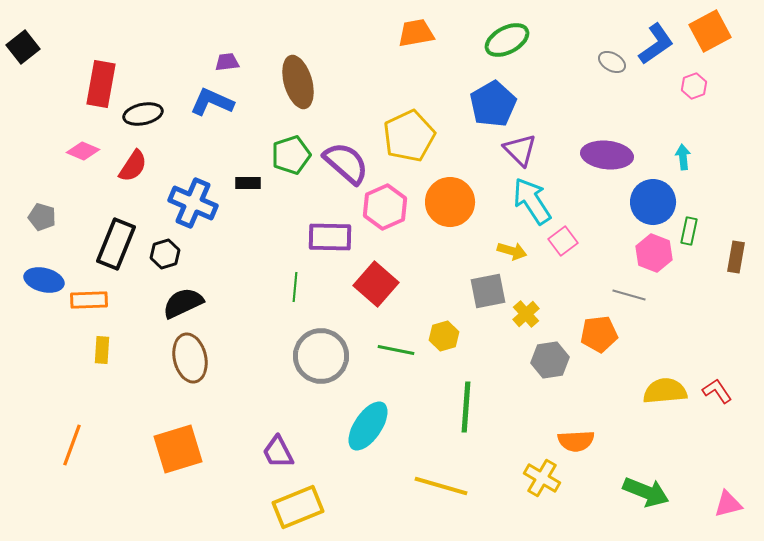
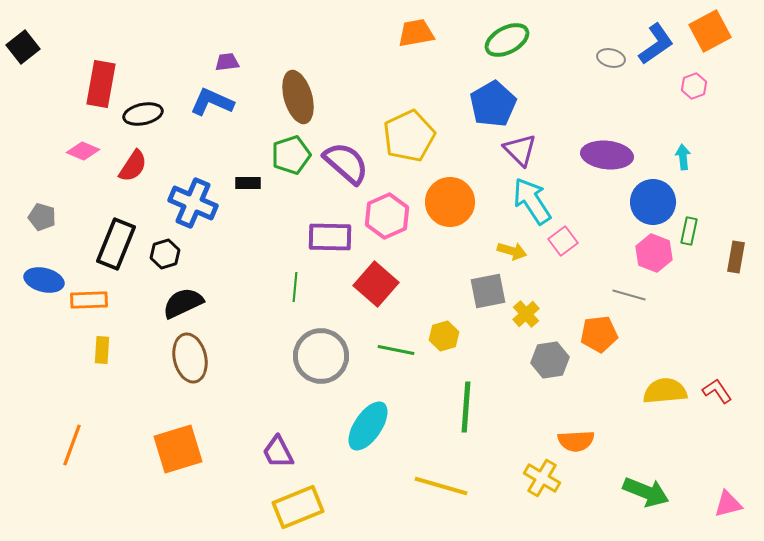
gray ellipse at (612, 62): moved 1 px left, 4 px up; rotated 16 degrees counterclockwise
brown ellipse at (298, 82): moved 15 px down
pink hexagon at (385, 207): moved 2 px right, 9 px down
